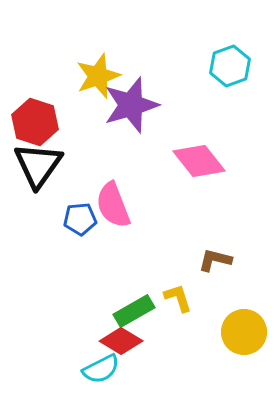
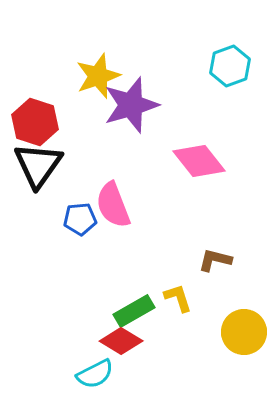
cyan semicircle: moved 6 px left, 5 px down
